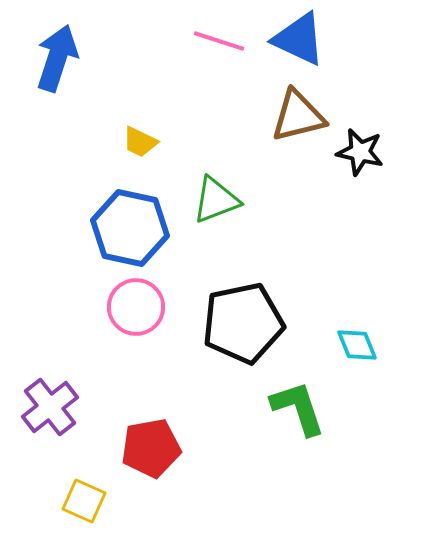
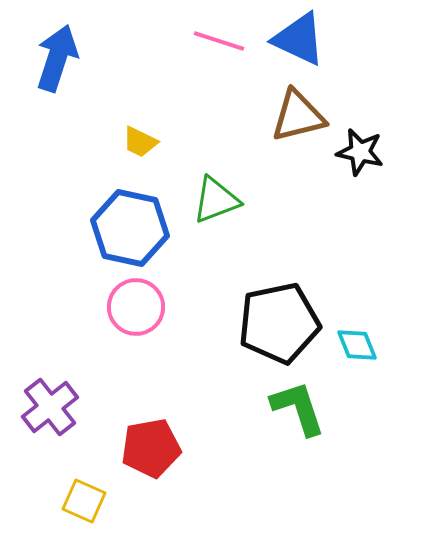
black pentagon: moved 36 px right
